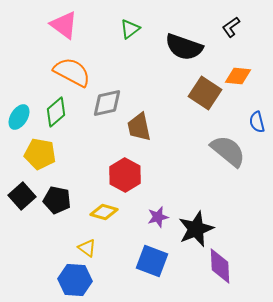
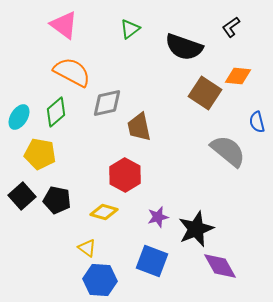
purple diamond: rotated 27 degrees counterclockwise
blue hexagon: moved 25 px right
